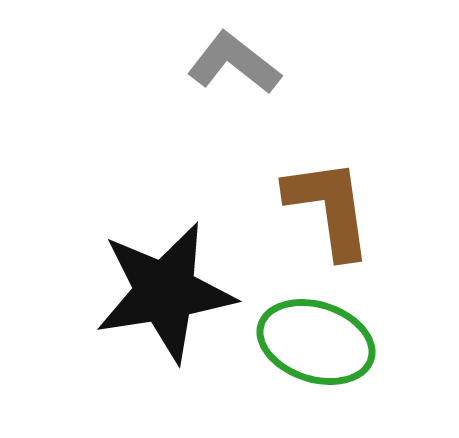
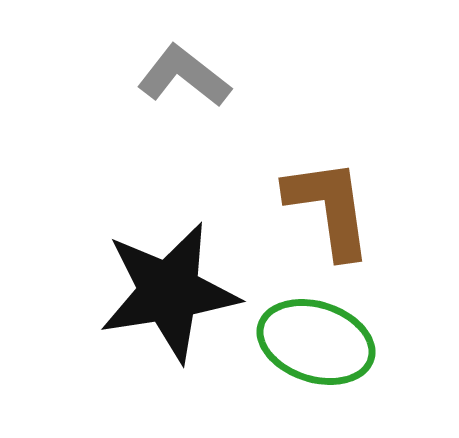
gray L-shape: moved 50 px left, 13 px down
black star: moved 4 px right
